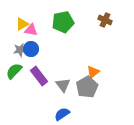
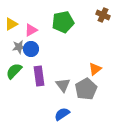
brown cross: moved 2 px left, 5 px up
yellow triangle: moved 11 px left
pink triangle: rotated 40 degrees counterclockwise
gray star: moved 1 px left, 3 px up
orange triangle: moved 2 px right, 3 px up
purple rectangle: rotated 30 degrees clockwise
gray pentagon: moved 1 px left, 2 px down
